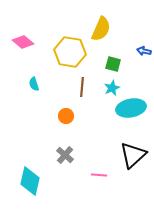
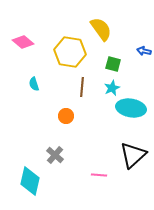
yellow semicircle: rotated 60 degrees counterclockwise
cyan ellipse: rotated 20 degrees clockwise
gray cross: moved 10 px left
